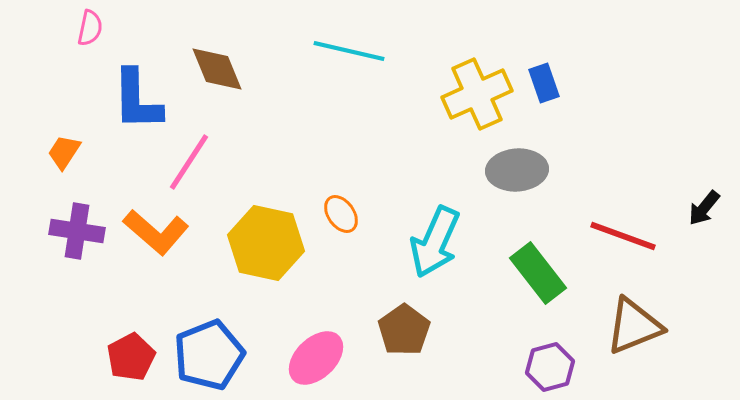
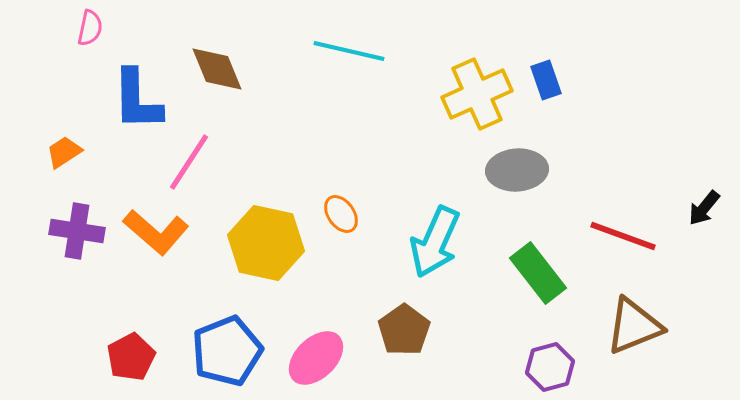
blue rectangle: moved 2 px right, 3 px up
orange trapezoid: rotated 24 degrees clockwise
blue pentagon: moved 18 px right, 4 px up
